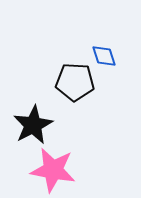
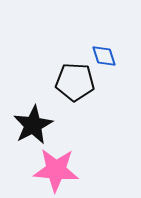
pink star: moved 3 px right; rotated 6 degrees counterclockwise
